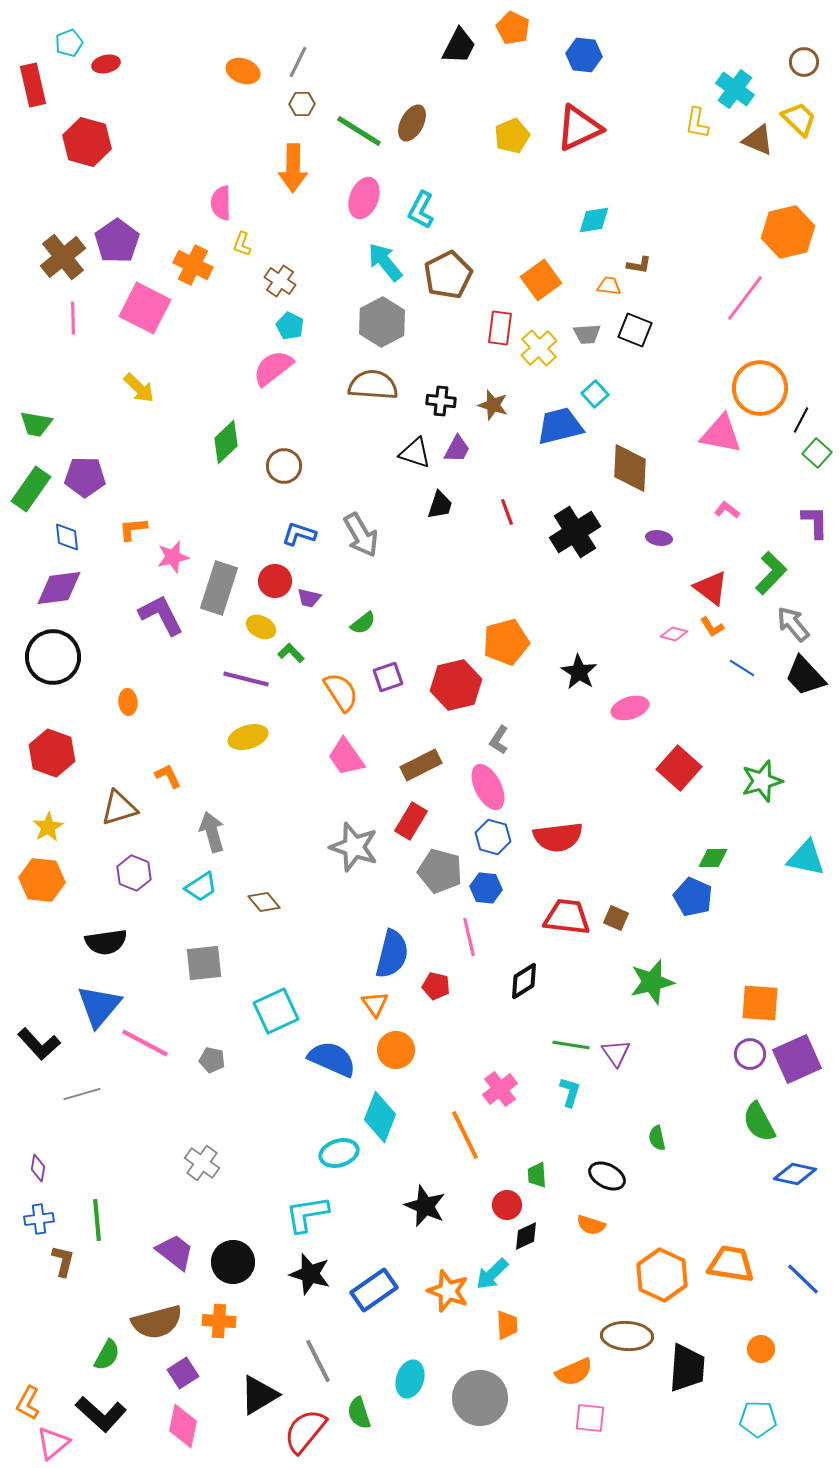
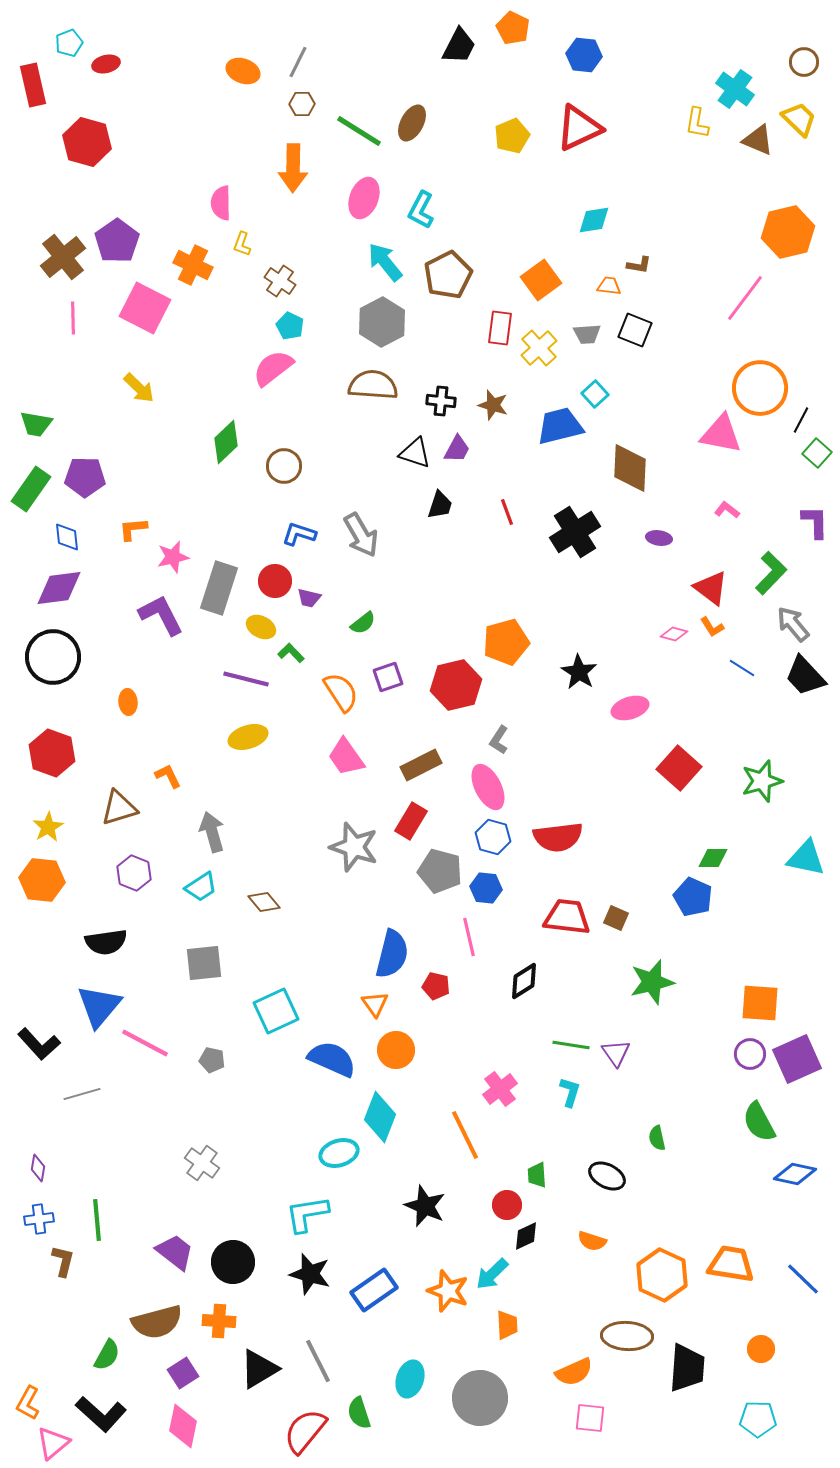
orange semicircle at (591, 1225): moved 1 px right, 16 px down
black triangle at (259, 1395): moved 26 px up
